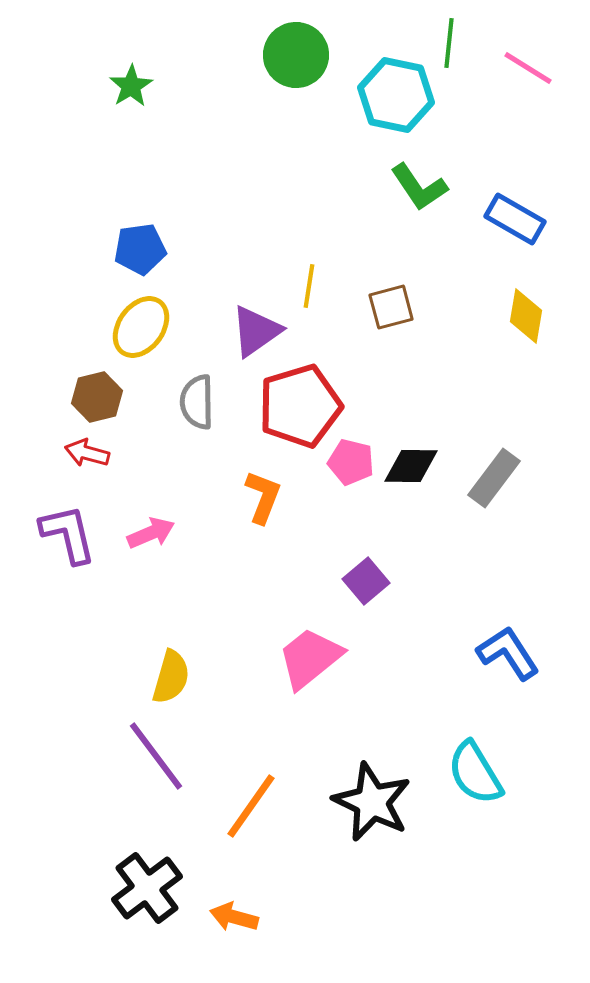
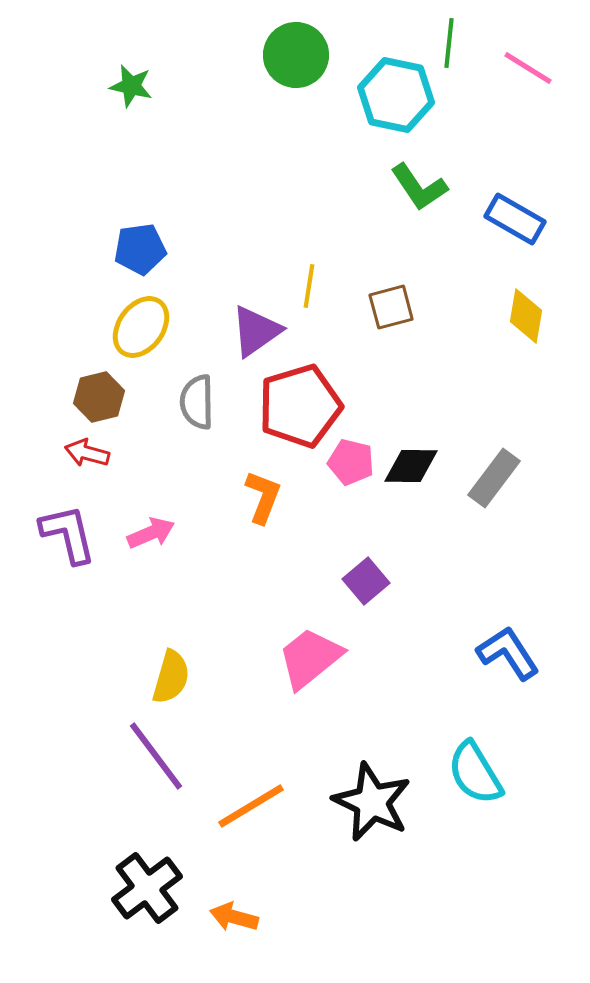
green star: rotated 27 degrees counterclockwise
brown hexagon: moved 2 px right
orange line: rotated 24 degrees clockwise
